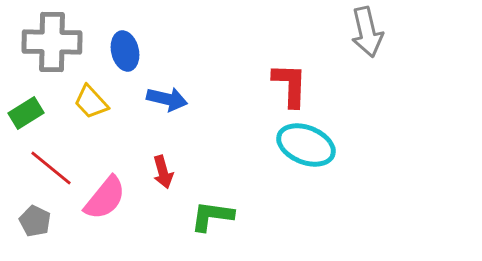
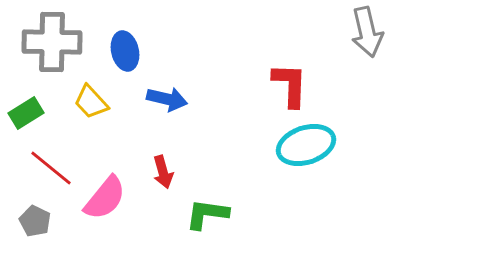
cyan ellipse: rotated 40 degrees counterclockwise
green L-shape: moved 5 px left, 2 px up
